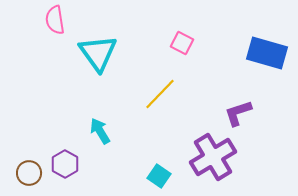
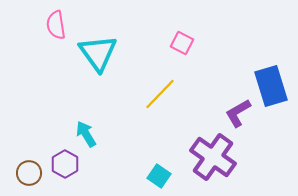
pink semicircle: moved 1 px right, 5 px down
blue rectangle: moved 4 px right, 33 px down; rotated 57 degrees clockwise
purple L-shape: rotated 12 degrees counterclockwise
cyan arrow: moved 14 px left, 3 px down
purple cross: rotated 24 degrees counterclockwise
